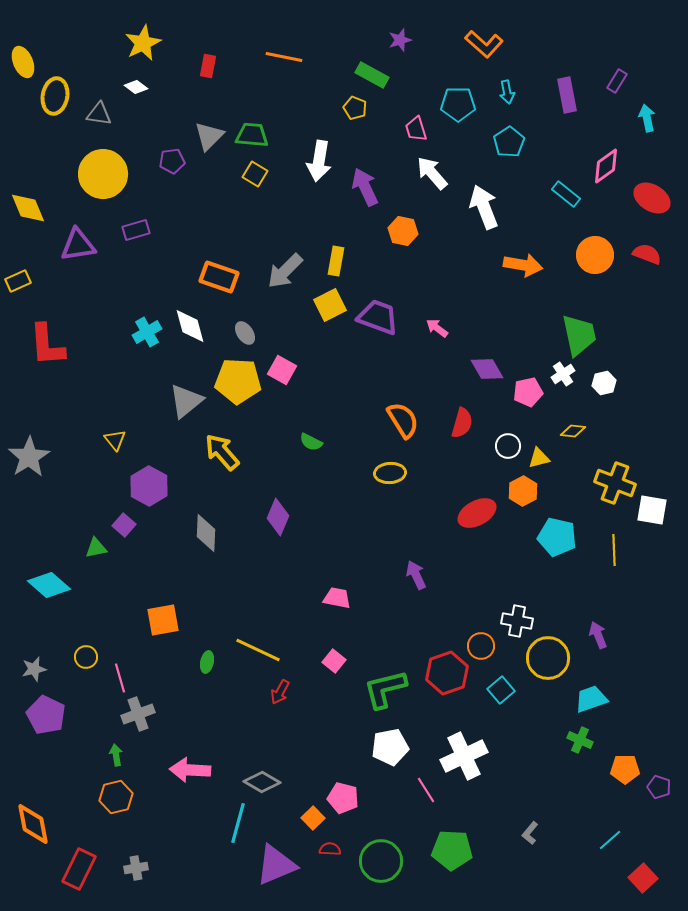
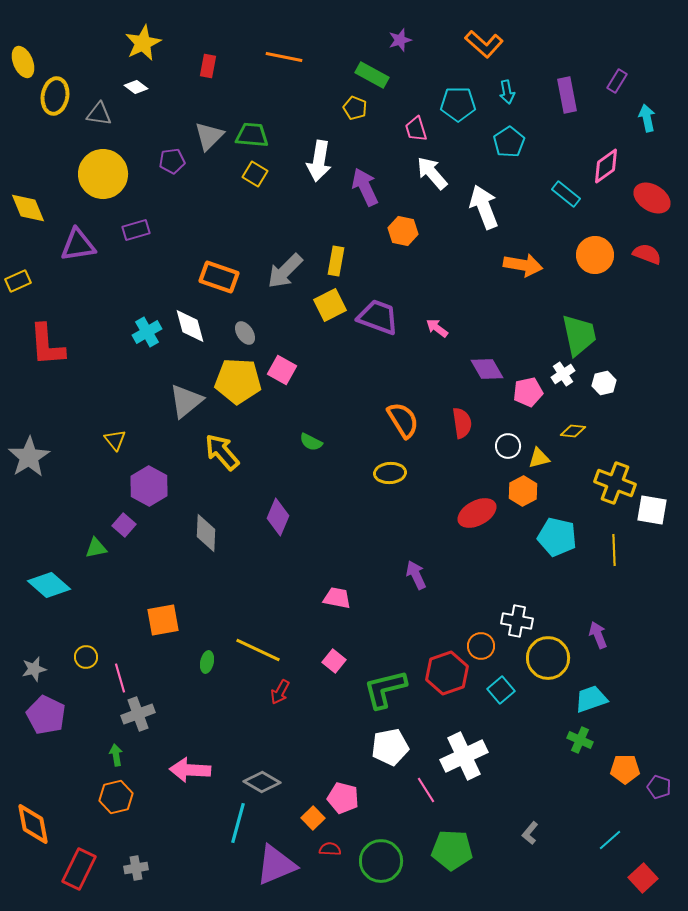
red semicircle at (462, 423): rotated 24 degrees counterclockwise
